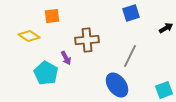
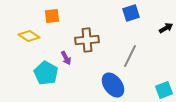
blue ellipse: moved 4 px left
